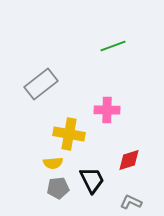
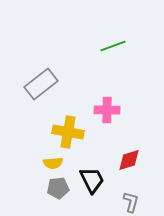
yellow cross: moved 1 px left, 2 px up
gray L-shape: rotated 80 degrees clockwise
